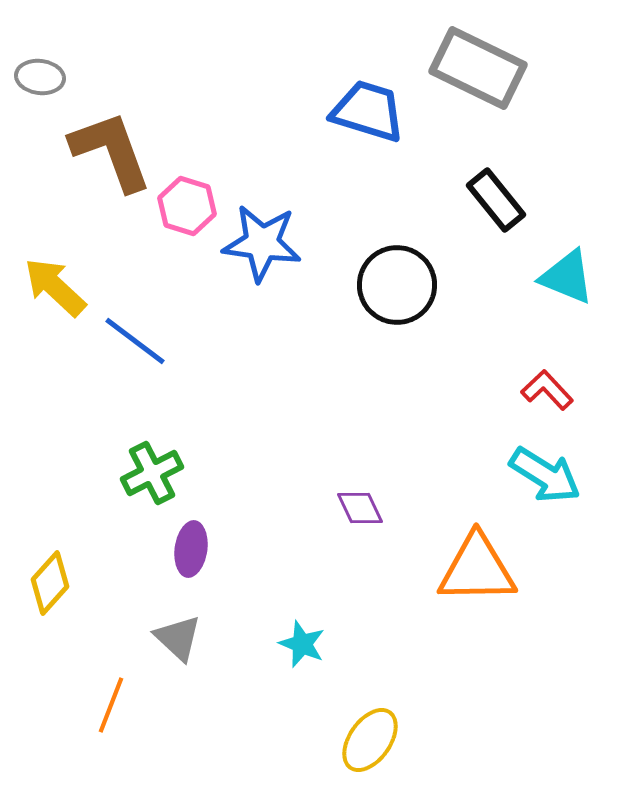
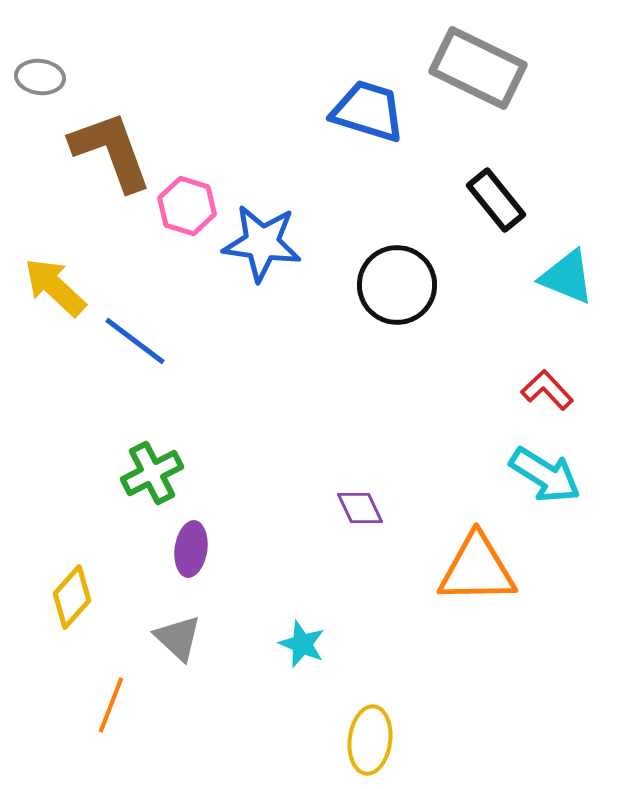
yellow diamond: moved 22 px right, 14 px down
yellow ellipse: rotated 28 degrees counterclockwise
